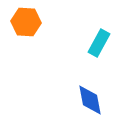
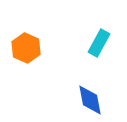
orange hexagon: moved 26 px down; rotated 20 degrees clockwise
